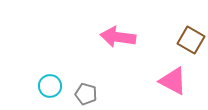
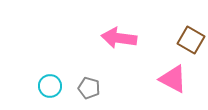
pink arrow: moved 1 px right, 1 px down
pink triangle: moved 2 px up
gray pentagon: moved 3 px right, 6 px up
